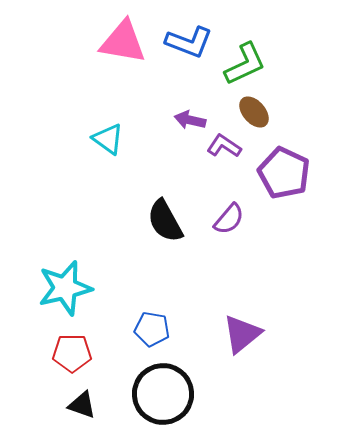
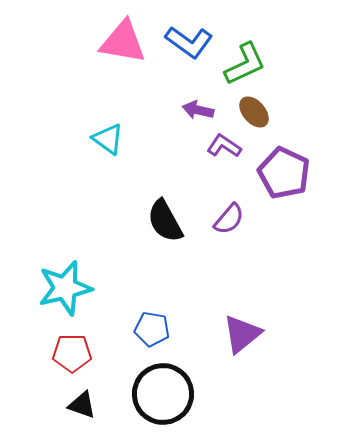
blue L-shape: rotated 15 degrees clockwise
purple arrow: moved 8 px right, 10 px up
